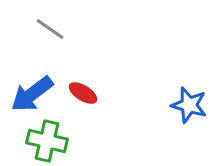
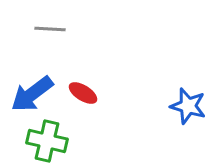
gray line: rotated 32 degrees counterclockwise
blue star: moved 1 px left, 1 px down
